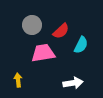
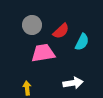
cyan semicircle: moved 1 px right, 3 px up
yellow arrow: moved 9 px right, 8 px down
